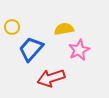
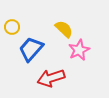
yellow semicircle: rotated 54 degrees clockwise
